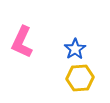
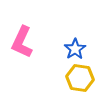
yellow hexagon: rotated 12 degrees clockwise
